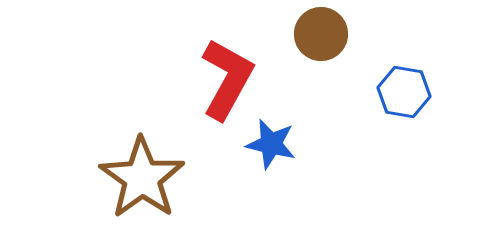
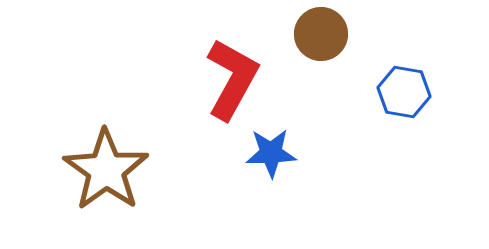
red L-shape: moved 5 px right
blue star: moved 9 px down; rotated 15 degrees counterclockwise
brown star: moved 36 px left, 8 px up
